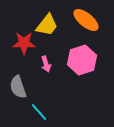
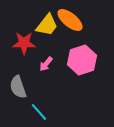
orange ellipse: moved 16 px left
pink arrow: rotated 56 degrees clockwise
